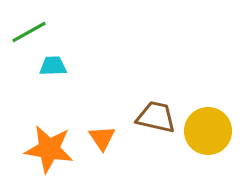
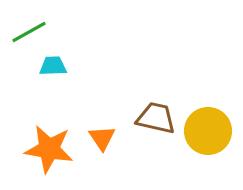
brown trapezoid: moved 1 px down
